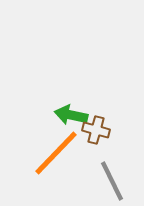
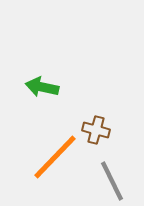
green arrow: moved 29 px left, 28 px up
orange line: moved 1 px left, 4 px down
